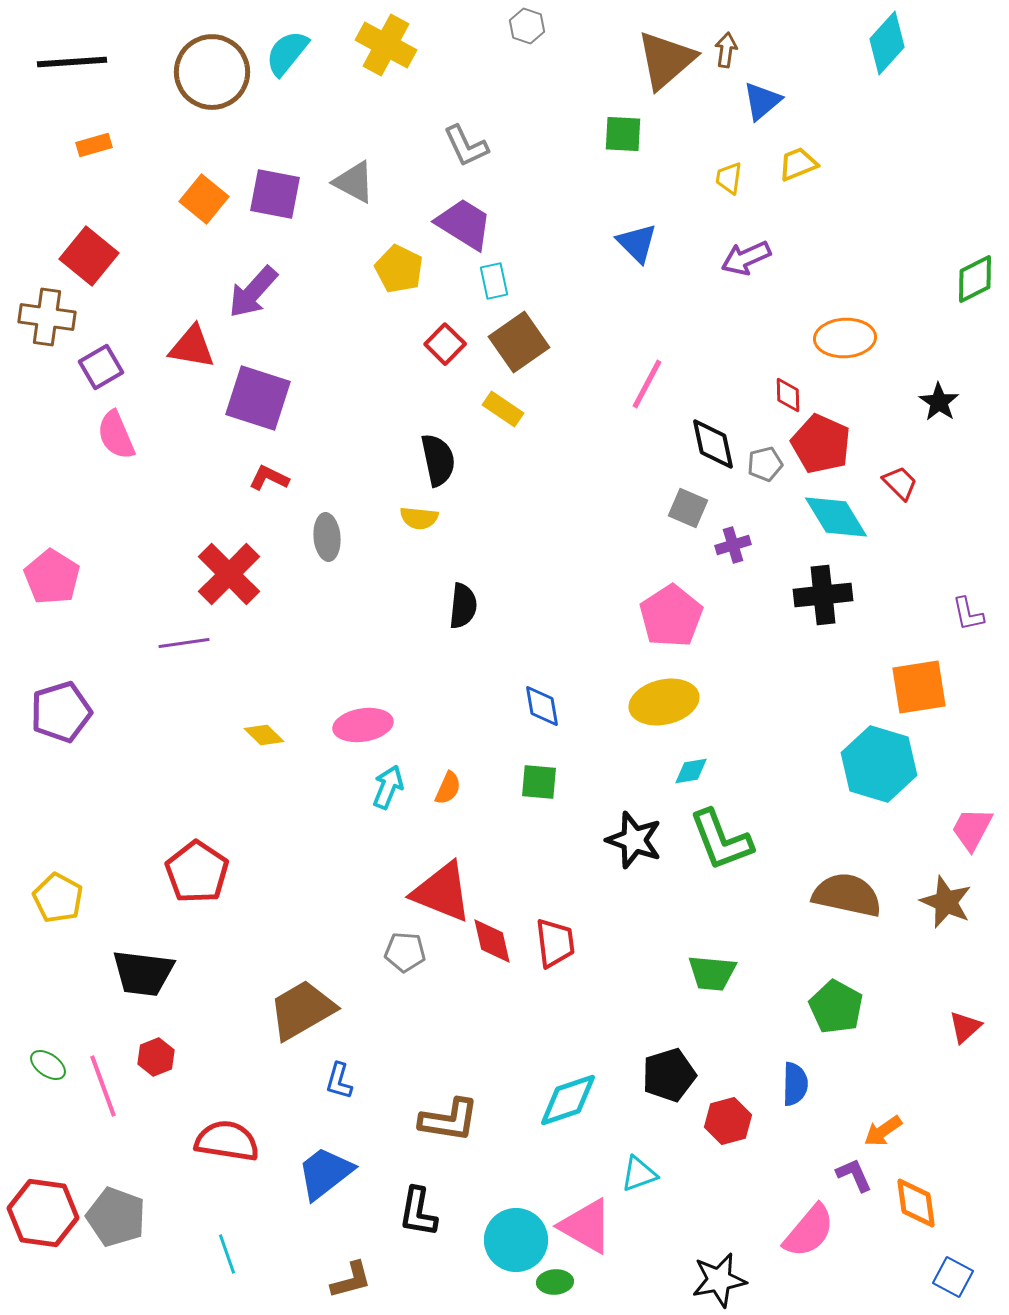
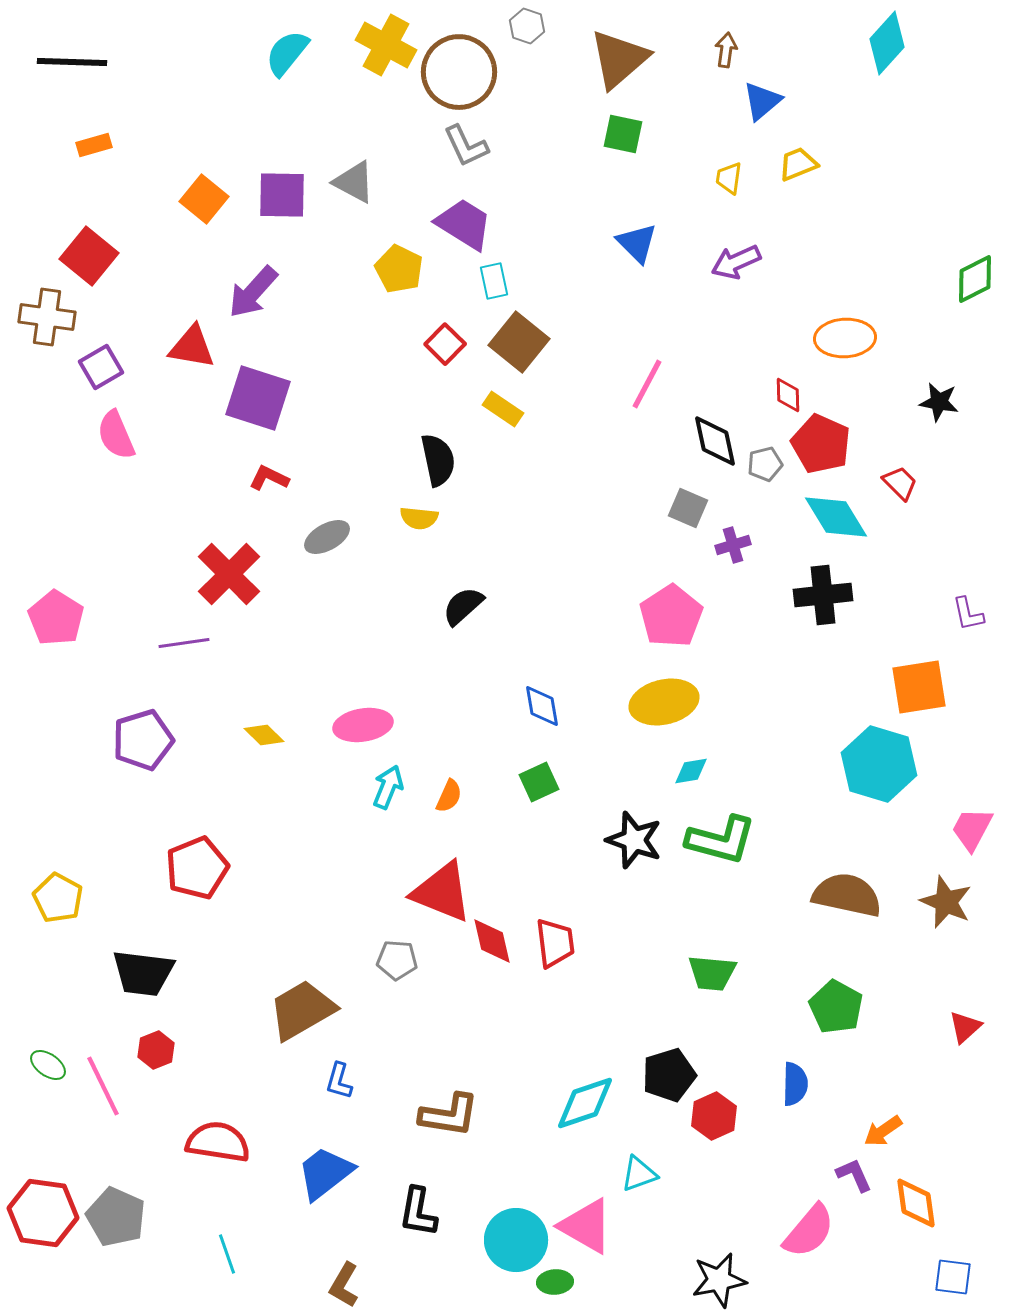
brown triangle at (666, 60): moved 47 px left, 1 px up
black line at (72, 62): rotated 6 degrees clockwise
brown circle at (212, 72): moved 247 px right
green square at (623, 134): rotated 9 degrees clockwise
purple square at (275, 194): moved 7 px right, 1 px down; rotated 10 degrees counterclockwise
purple arrow at (746, 258): moved 10 px left, 4 px down
brown square at (519, 342): rotated 16 degrees counterclockwise
black star at (939, 402): rotated 24 degrees counterclockwise
black diamond at (713, 444): moved 2 px right, 3 px up
gray ellipse at (327, 537): rotated 66 degrees clockwise
pink pentagon at (52, 577): moved 4 px right, 41 px down
black semicircle at (463, 606): rotated 138 degrees counterclockwise
purple pentagon at (61, 712): moved 82 px right, 28 px down
green square at (539, 782): rotated 30 degrees counterclockwise
orange semicircle at (448, 788): moved 1 px right, 8 px down
green L-shape at (721, 840): rotated 54 degrees counterclockwise
red pentagon at (197, 872): moved 4 px up; rotated 16 degrees clockwise
gray pentagon at (405, 952): moved 8 px left, 8 px down
red hexagon at (156, 1057): moved 7 px up
pink line at (103, 1086): rotated 6 degrees counterclockwise
cyan diamond at (568, 1100): moved 17 px right, 3 px down
brown L-shape at (449, 1120): moved 5 px up
red hexagon at (728, 1121): moved 14 px left, 5 px up; rotated 9 degrees counterclockwise
red semicircle at (227, 1141): moved 9 px left, 1 px down
gray pentagon at (116, 1217): rotated 4 degrees clockwise
blue square at (953, 1277): rotated 21 degrees counterclockwise
brown L-shape at (351, 1280): moved 7 px left, 5 px down; rotated 135 degrees clockwise
